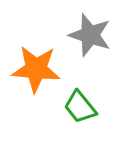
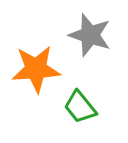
orange star: rotated 9 degrees counterclockwise
